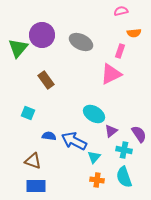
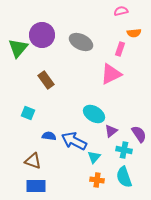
pink rectangle: moved 2 px up
